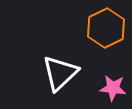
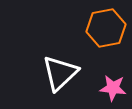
orange hexagon: rotated 15 degrees clockwise
